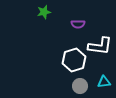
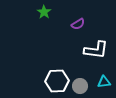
green star: rotated 24 degrees counterclockwise
purple semicircle: rotated 32 degrees counterclockwise
white L-shape: moved 4 px left, 4 px down
white hexagon: moved 17 px left, 21 px down; rotated 15 degrees clockwise
